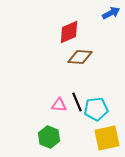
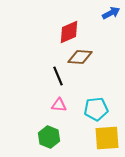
black line: moved 19 px left, 26 px up
yellow square: rotated 8 degrees clockwise
